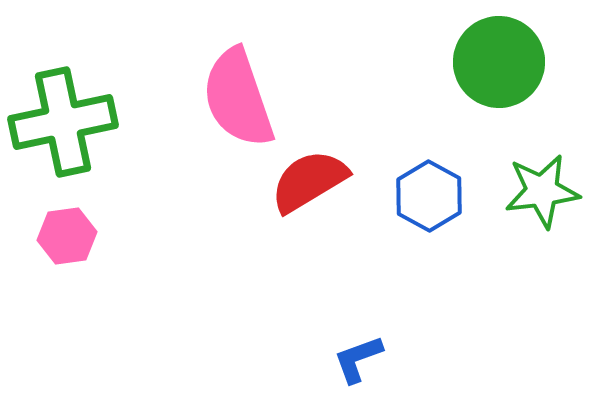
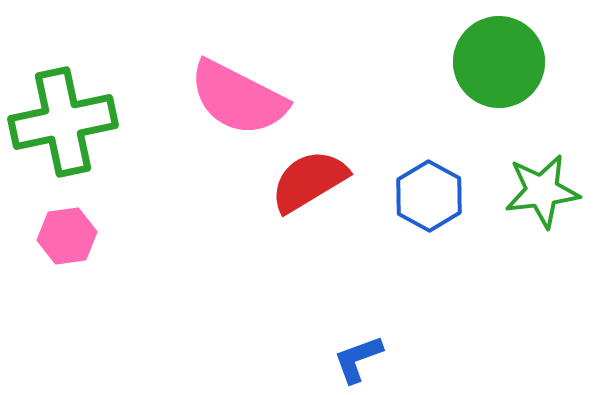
pink semicircle: rotated 44 degrees counterclockwise
